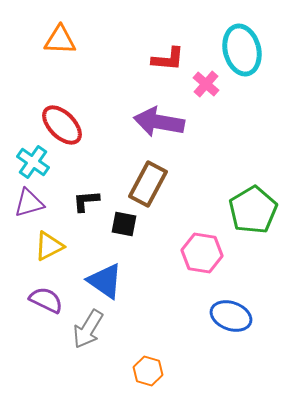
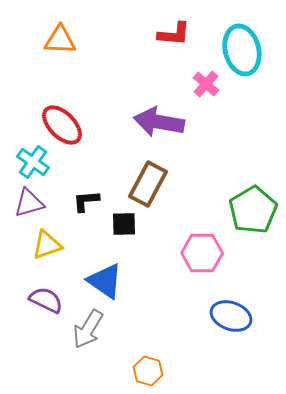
red L-shape: moved 6 px right, 25 px up
black square: rotated 12 degrees counterclockwise
yellow triangle: moved 2 px left, 1 px up; rotated 8 degrees clockwise
pink hexagon: rotated 9 degrees counterclockwise
